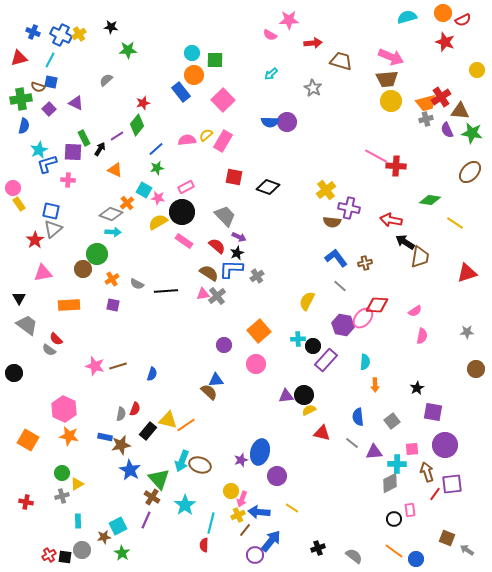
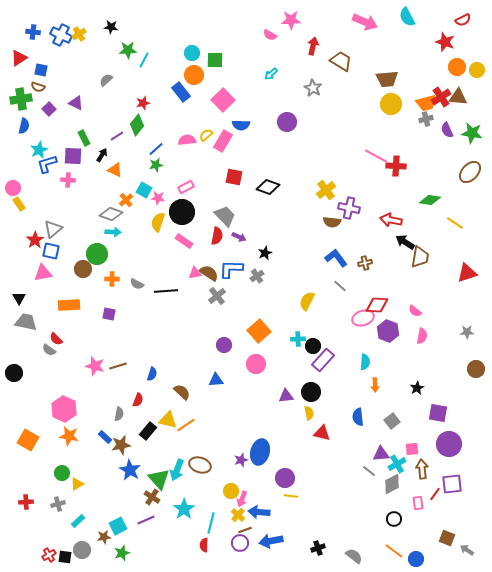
orange circle at (443, 13): moved 14 px right, 54 px down
cyan semicircle at (407, 17): rotated 102 degrees counterclockwise
pink star at (289, 20): moved 2 px right
blue cross at (33, 32): rotated 16 degrees counterclockwise
red arrow at (313, 43): moved 3 px down; rotated 72 degrees counterclockwise
pink arrow at (391, 57): moved 26 px left, 35 px up
red triangle at (19, 58): rotated 18 degrees counterclockwise
cyan line at (50, 60): moved 94 px right
brown trapezoid at (341, 61): rotated 15 degrees clockwise
blue square at (51, 82): moved 10 px left, 12 px up
yellow circle at (391, 101): moved 3 px down
brown triangle at (460, 111): moved 2 px left, 14 px up
blue semicircle at (270, 122): moved 29 px left, 3 px down
black arrow at (100, 149): moved 2 px right, 6 px down
purple square at (73, 152): moved 4 px down
green star at (157, 168): moved 1 px left, 3 px up
orange cross at (127, 203): moved 1 px left, 3 px up
blue square at (51, 211): moved 40 px down
yellow semicircle at (158, 222): rotated 42 degrees counterclockwise
red semicircle at (217, 246): moved 10 px up; rotated 60 degrees clockwise
black star at (237, 253): moved 28 px right
orange cross at (112, 279): rotated 32 degrees clockwise
pink triangle at (203, 294): moved 8 px left, 21 px up
purple square at (113, 305): moved 4 px left, 9 px down
pink semicircle at (415, 311): rotated 72 degrees clockwise
pink ellipse at (363, 318): rotated 30 degrees clockwise
gray trapezoid at (27, 325): moved 1 px left, 3 px up; rotated 25 degrees counterclockwise
purple hexagon at (343, 325): moved 45 px right, 6 px down; rotated 10 degrees clockwise
purple rectangle at (326, 360): moved 3 px left
brown semicircle at (209, 392): moved 27 px left
black circle at (304, 395): moved 7 px right, 3 px up
red semicircle at (135, 409): moved 3 px right, 9 px up
yellow semicircle at (309, 410): moved 3 px down; rotated 104 degrees clockwise
purple square at (433, 412): moved 5 px right, 1 px down
gray semicircle at (121, 414): moved 2 px left
blue rectangle at (105, 437): rotated 32 degrees clockwise
gray line at (352, 443): moved 17 px right, 28 px down
purple circle at (445, 445): moved 4 px right, 1 px up
purple triangle at (374, 452): moved 7 px right, 2 px down
cyan arrow at (182, 461): moved 5 px left, 9 px down
cyan cross at (397, 464): rotated 30 degrees counterclockwise
brown arrow at (427, 472): moved 5 px left, 3 px up; rotated 12 degrees clockwise
purple circle at (277, 476): moved 8 px right, 2 px down
gray diamond at (390, 483): moved 2 px right, 1 px down
gray cross at (62, 496): moved 4 px left, 8 px down
red cross at (26, 502): rotated 16 degrees counterclockwise
cyan star at (185, 505): moved 1 px left, 4 px down
yellow line at (292, 508): moved 1 px left, 12 px up; rotated 24 degrees counterclockwise
pink rectangle at (410, 510): moved 8 px right, 7 px up
yellow cross at (238, 515): rotated 24 degrees counterclockwise
purple line at (146, 520): rotated 42 degrees clockwise
cyan rectangle at (78, 521): rotated 48 degrees clockwise
brown line at (245, 530): rotated 32 degrees clockwise
blue arrow at (271, 541): rotated 140 degrees counterclockwise
green star at (122, 553): rotated 21 degrees clockwise
purple circle at (255, 555): moved 15 px left, 12 px up
